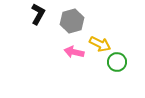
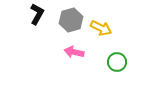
black L-shape: moved 1 px left
gray hexagon: moved 1 px left, 1 px up
yellow arrow: moved 1 px right, 16 px up
